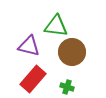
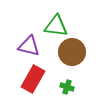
red rectangle: rotated 12 degrees counterclockwise
